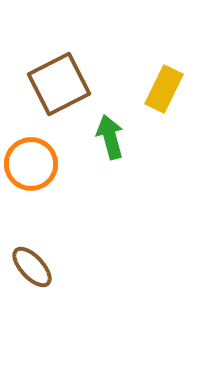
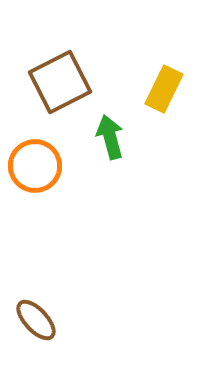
brown square: moved 1 px right, 2 px up
orange circle: moved 4 px right, 2 px down
brown ellipse: moved 4 px right, 53 px down
